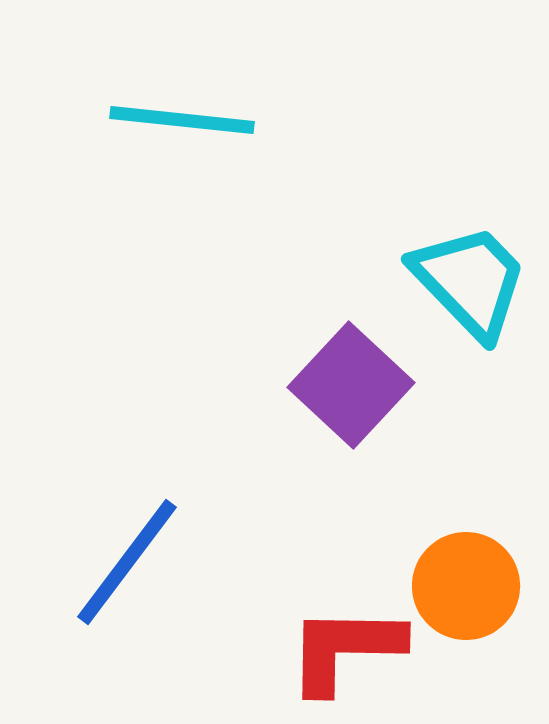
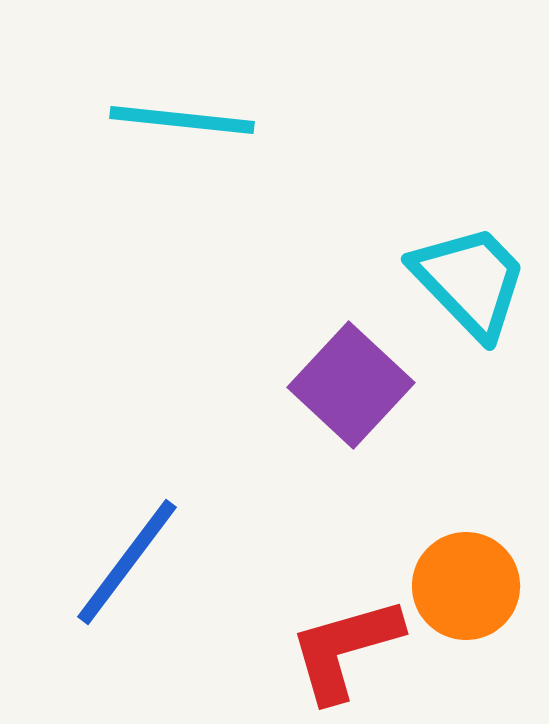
red L-shape: rotated 17 degrees counterclockwise
